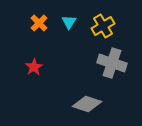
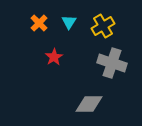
red star: moved 20 px right, 10 px up
gray diamond: moved 2 px right; rotated 20 degrees counterclockwise
